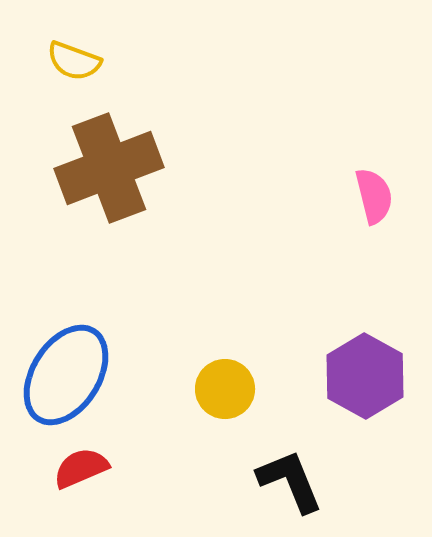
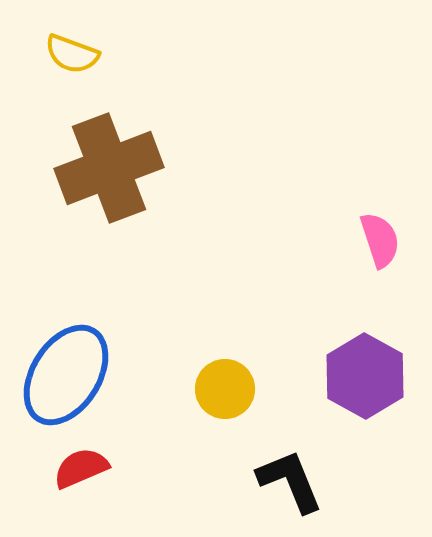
yellow semicircle: moved 2 px left, 7 px up
pink semicircle: moved 6 px right, 44 px down; rotated 4 degrees counterclockwise
